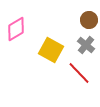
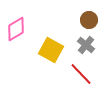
red line: moved 2 px right, 1 px down
